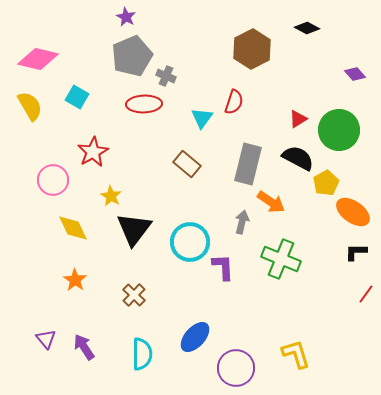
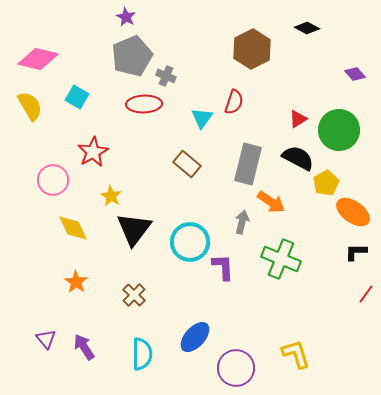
orange star: moved 1 px right, 2 px down
